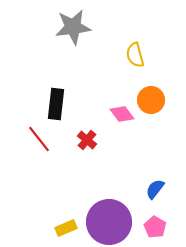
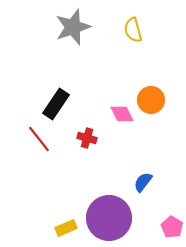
gray star: rotated 12 degrees counterclockwise
yellow semicircle: moved 2 px left, 25 px up
black rectangle: rotated 28 degrees clockwise
pink diamond: rotated 10 degrees clockwise
red cross: moved 2 px up; rotated 24 degrees counterclockwise
blue semicircle: moved 12 px left, 7 px up
purple circle: moved 4 px up
pink pentagon: moved 17 px right
